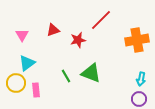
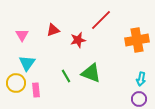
cyan triangle: rotated 18 degrees counterclockwise
